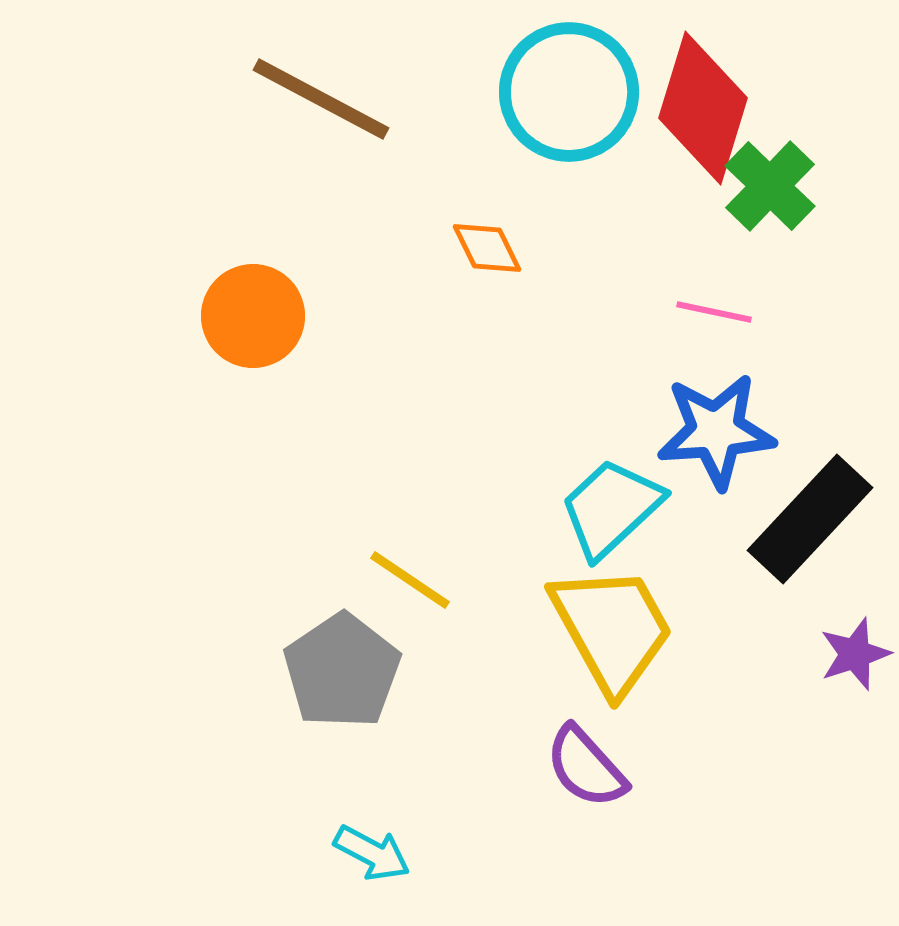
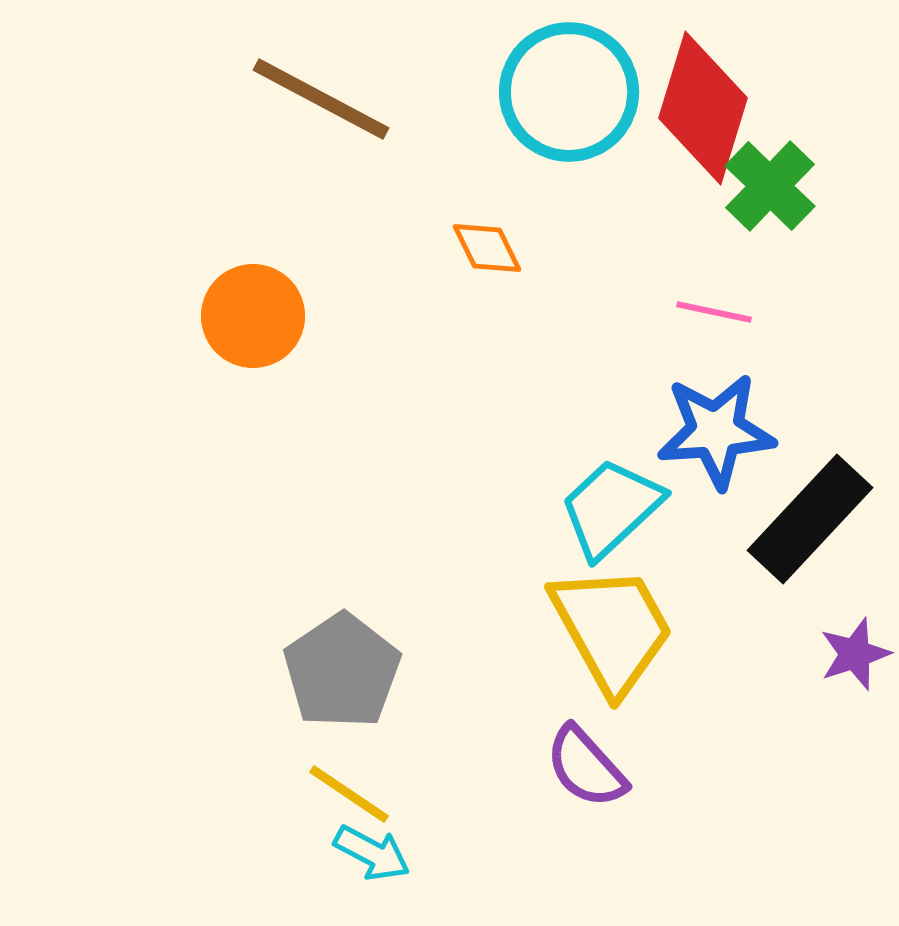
yellow line: moved 61 px left, 214 px down
